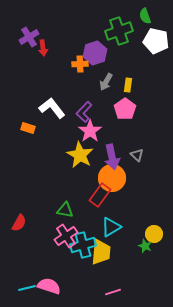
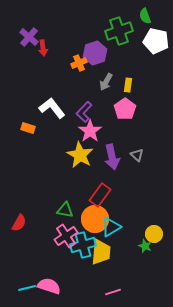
purple cross: rotated 18 degrees counterclockwise
orange cross: moved 1 px left, 1 px up; rotated 21 degrees counterclockwise
orange circle: moved 17 px left, 41 px down
